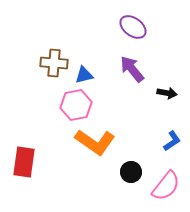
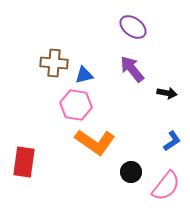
pink hexagon: rotated 20 degrees clockwise
